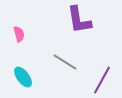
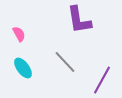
pink semicircle: rotated 14 degrees counterclockwise
gray line: rotated 15 degrees clockwise
cyan ellipse: moved 9 px up
